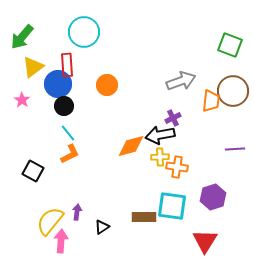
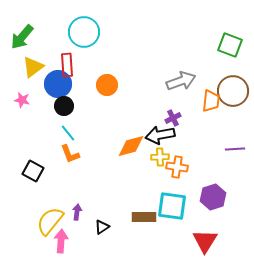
pink star: rotated 21 degrees counterclockwise
orange L-shape: rotated 95 degrees clockwise
